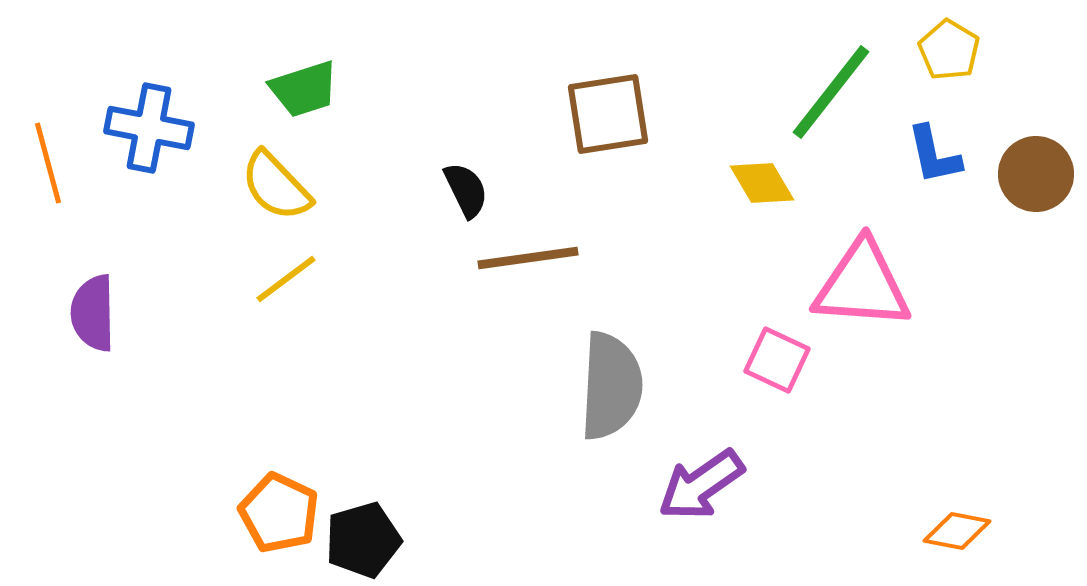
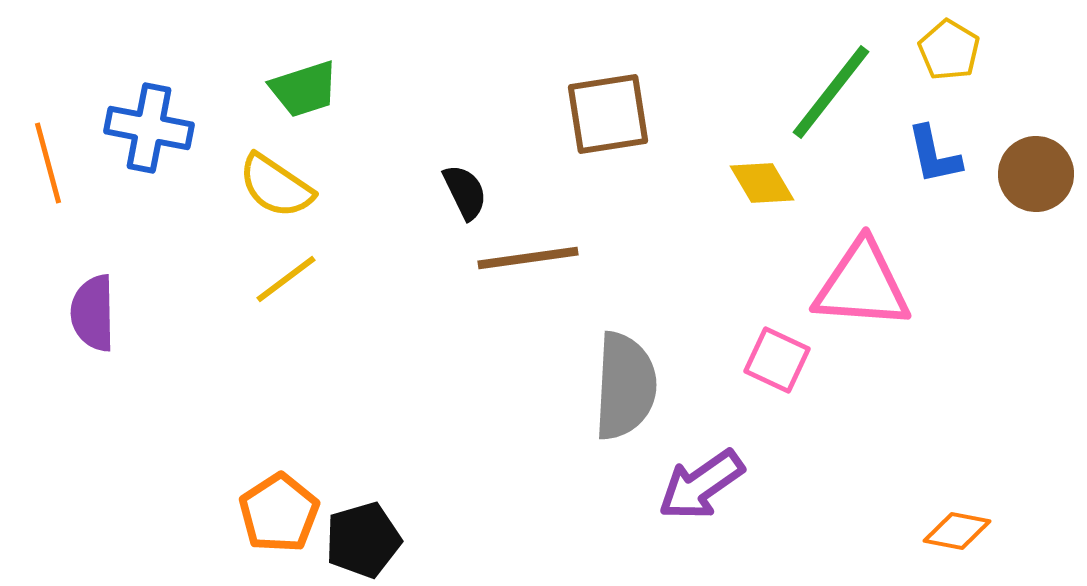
yellow semicircle: rotated 12 degrees counterclockwise
black semicircle: moved 1 px left, 2 px down
gray semicircle: moved 14 px right
orange pentagon: rotated 14 degrees clockwise
